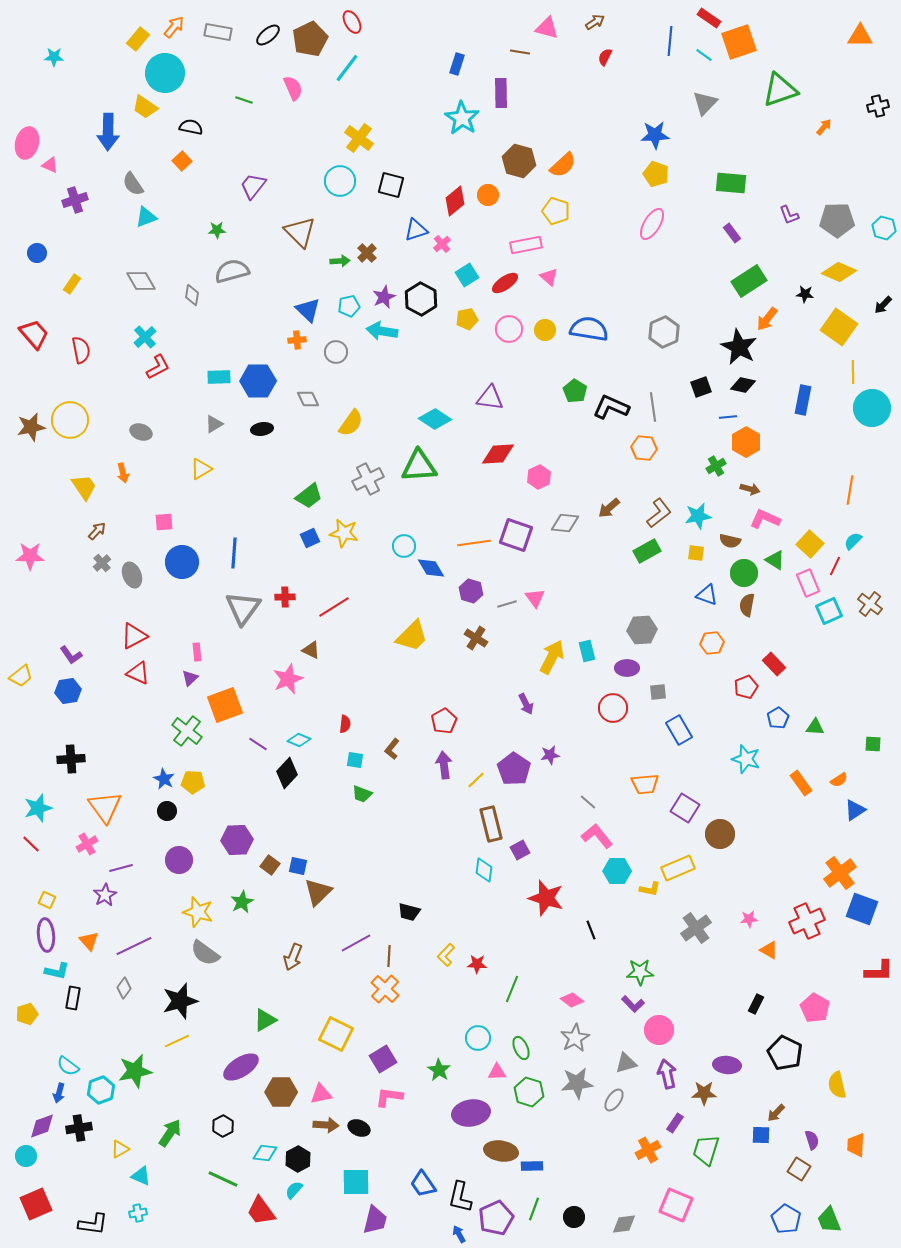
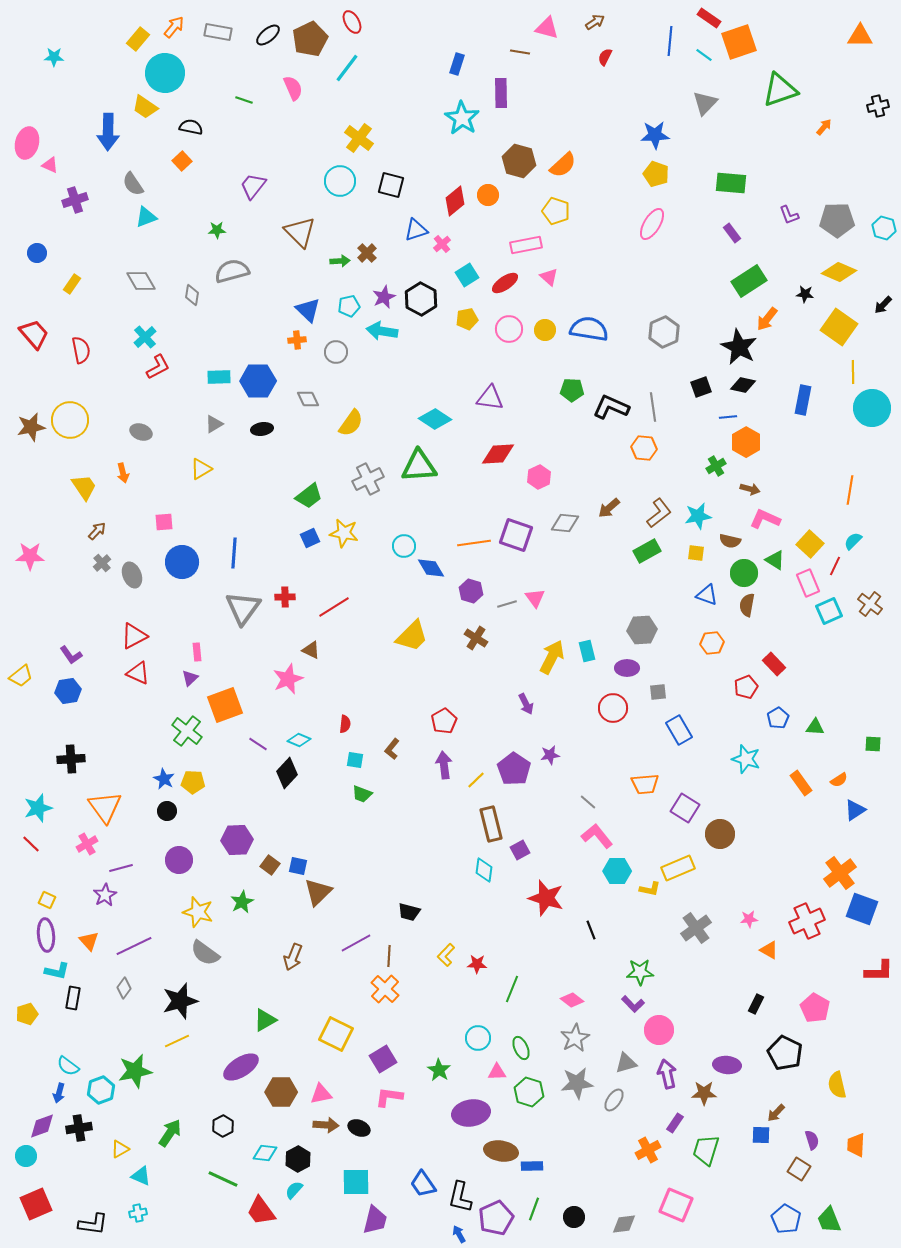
green pentagon at (575, 391): moved 3 px left, 1 px up; rotated 30 degrees counterclockwise
